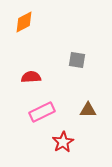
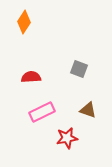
orange diamond: rotated 30 degrees counterclockwise
gray square: moved 2 px right, 9 px down; rotated 12 degrees clockwise
brown triangle: rotated 18 degrees clockwise
red star: moved 4 px right, 4 px up; rotated 20 degrees clockwise
